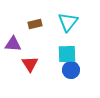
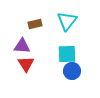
cyan triangle: moved 1 px left, 1 px up
purple triangle: moved 9 px right, 2 px down
red triangle: moved 4 px left
blue circle: moved 1 px right, 1 px down
